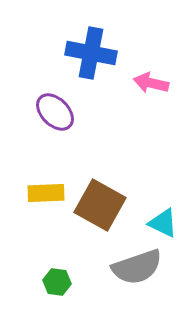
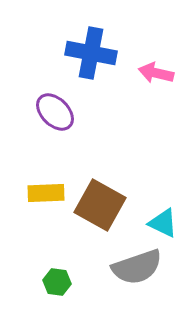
pink arrow: moved 5 px right, 10 px up
